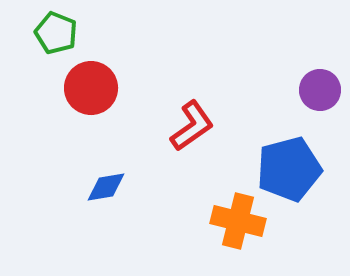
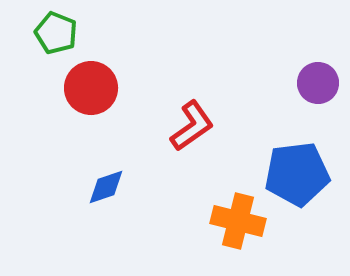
purple circle: moved 2 px left, 7 px up
blue pentagon: moved 8 px right, 5 px down; rotated 8 degrees clockwise
blue diamond: rotated 9 degrees counterclockwise
